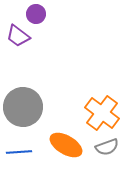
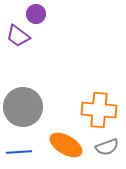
orange cross: moved 3 px left, 3 px up; rotated 32 degrees counterclockwise
